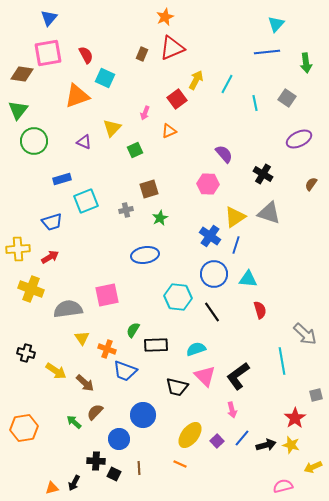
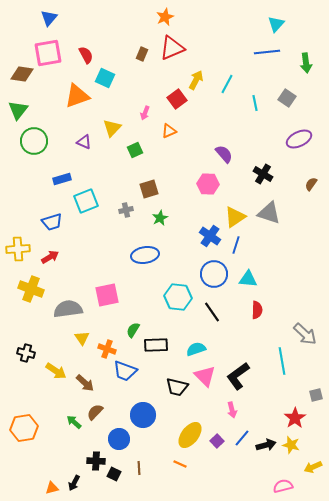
red semicircle at (260, 310): moved 3 px left; rotated 18 degrees clockwise
